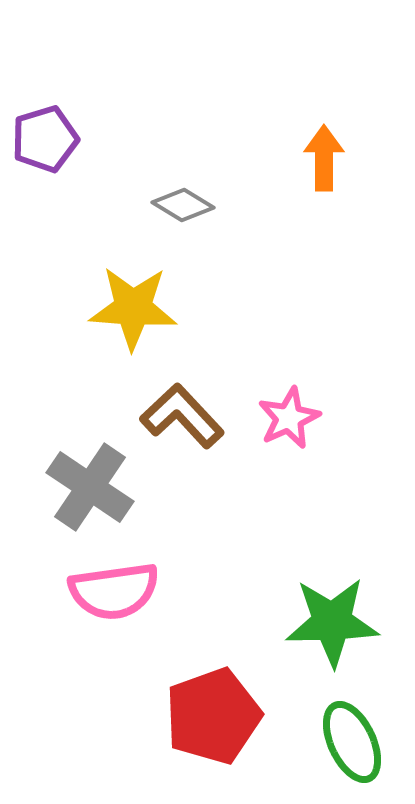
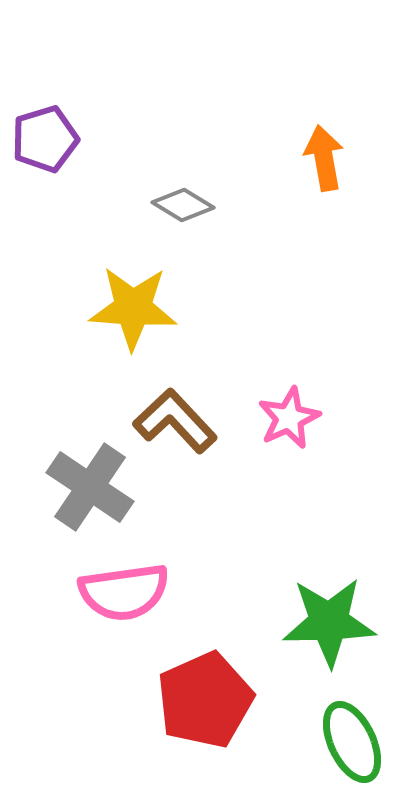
orange arrow: rotated 10 degrees counterclockwise
brown L-shape: moved 7 px left, 5 px down
pink semicircle: moved 10 px right, 1 px down
green star: moved 3 px left
red pentagon: moved 8 px left, 16 px up; rotated 4 degrees counterclockwise
